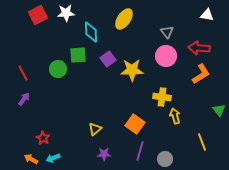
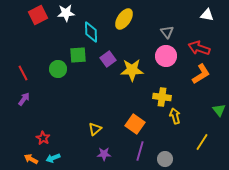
red arrow: rotated 15 degrees clockwise
yellow line: rotated 54 degrees clockwise
